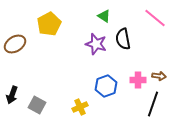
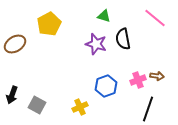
green triangle: rotated 16 degrees counterclockwise
brown arrow: moved 2 px left
pink cross: rotated 21 degrees counterclockwise
black line: moved 5 px left, 5 px down
